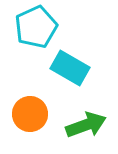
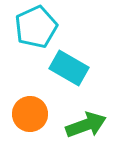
cyan rectangle: moved 1 px left
